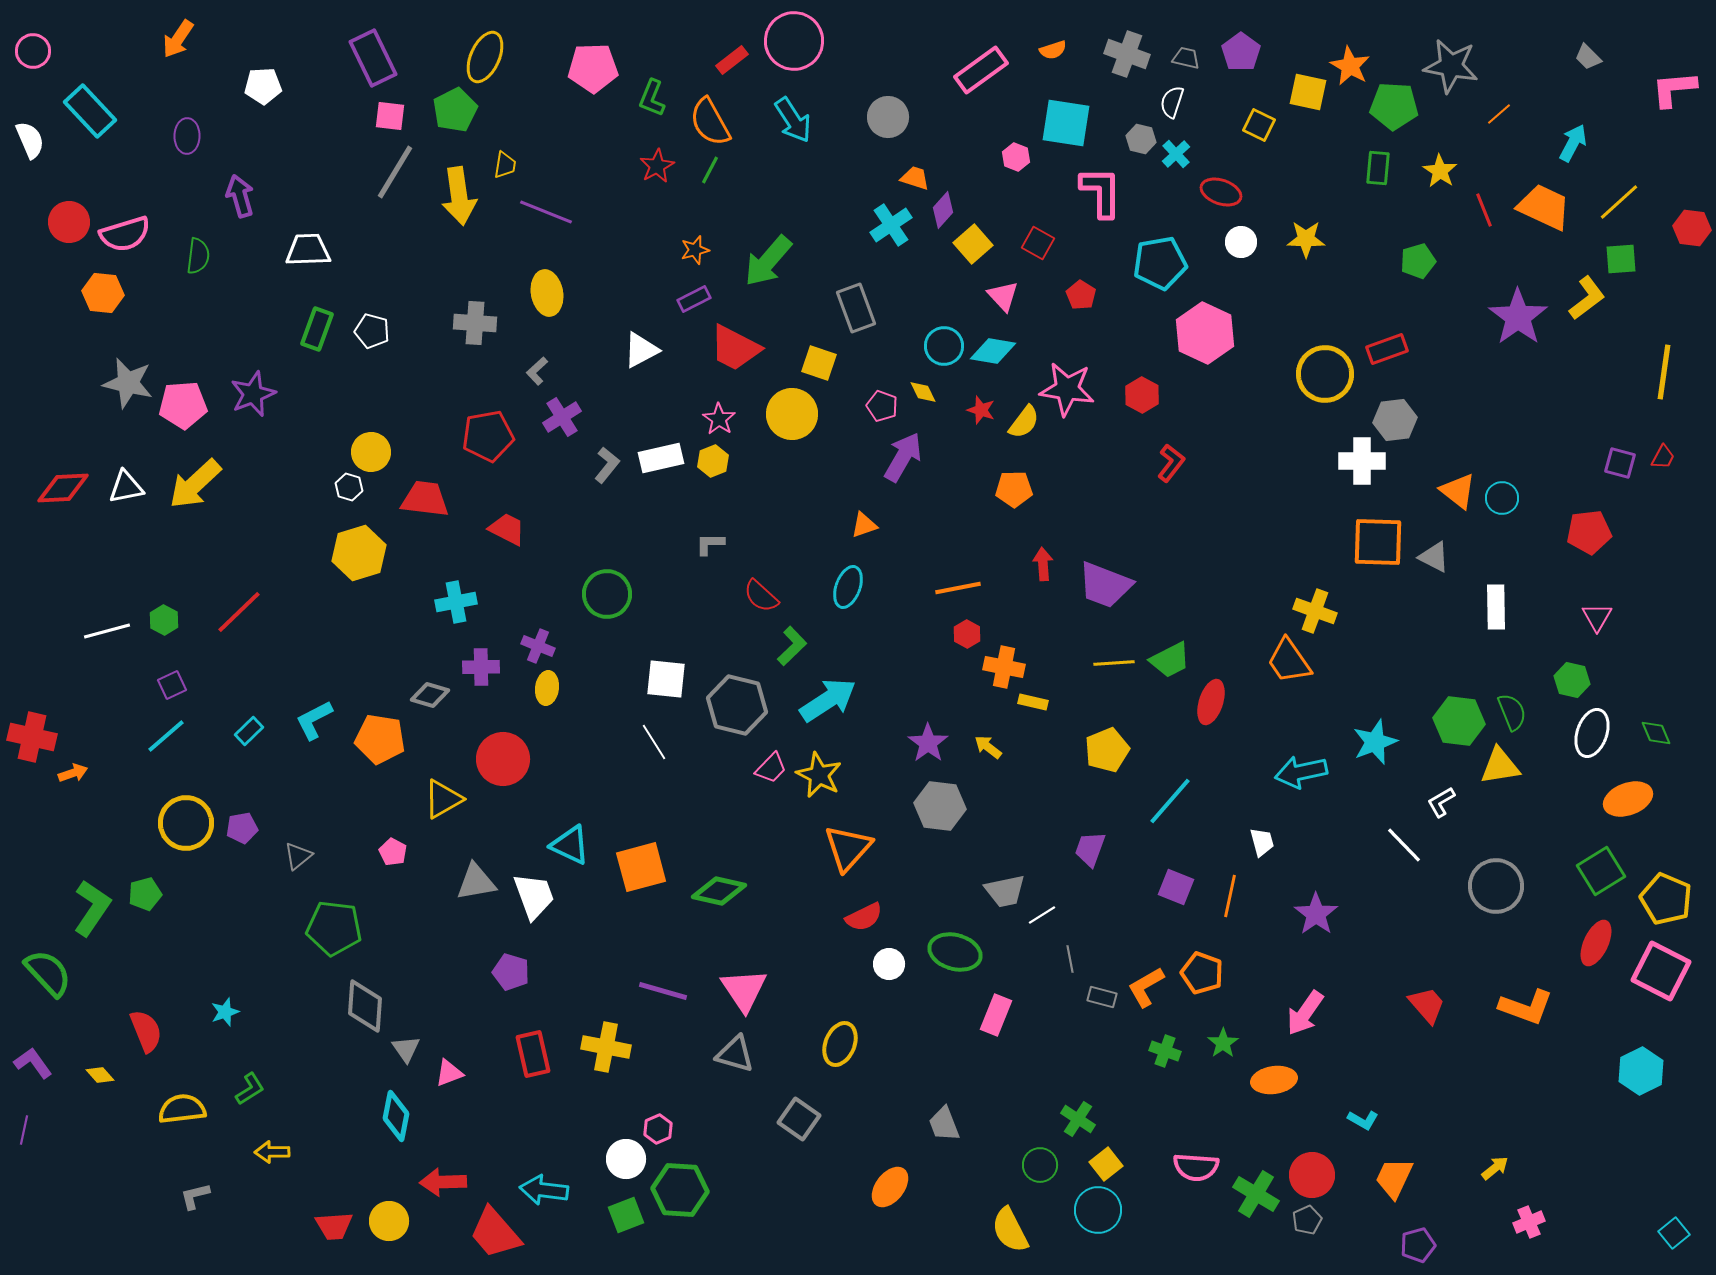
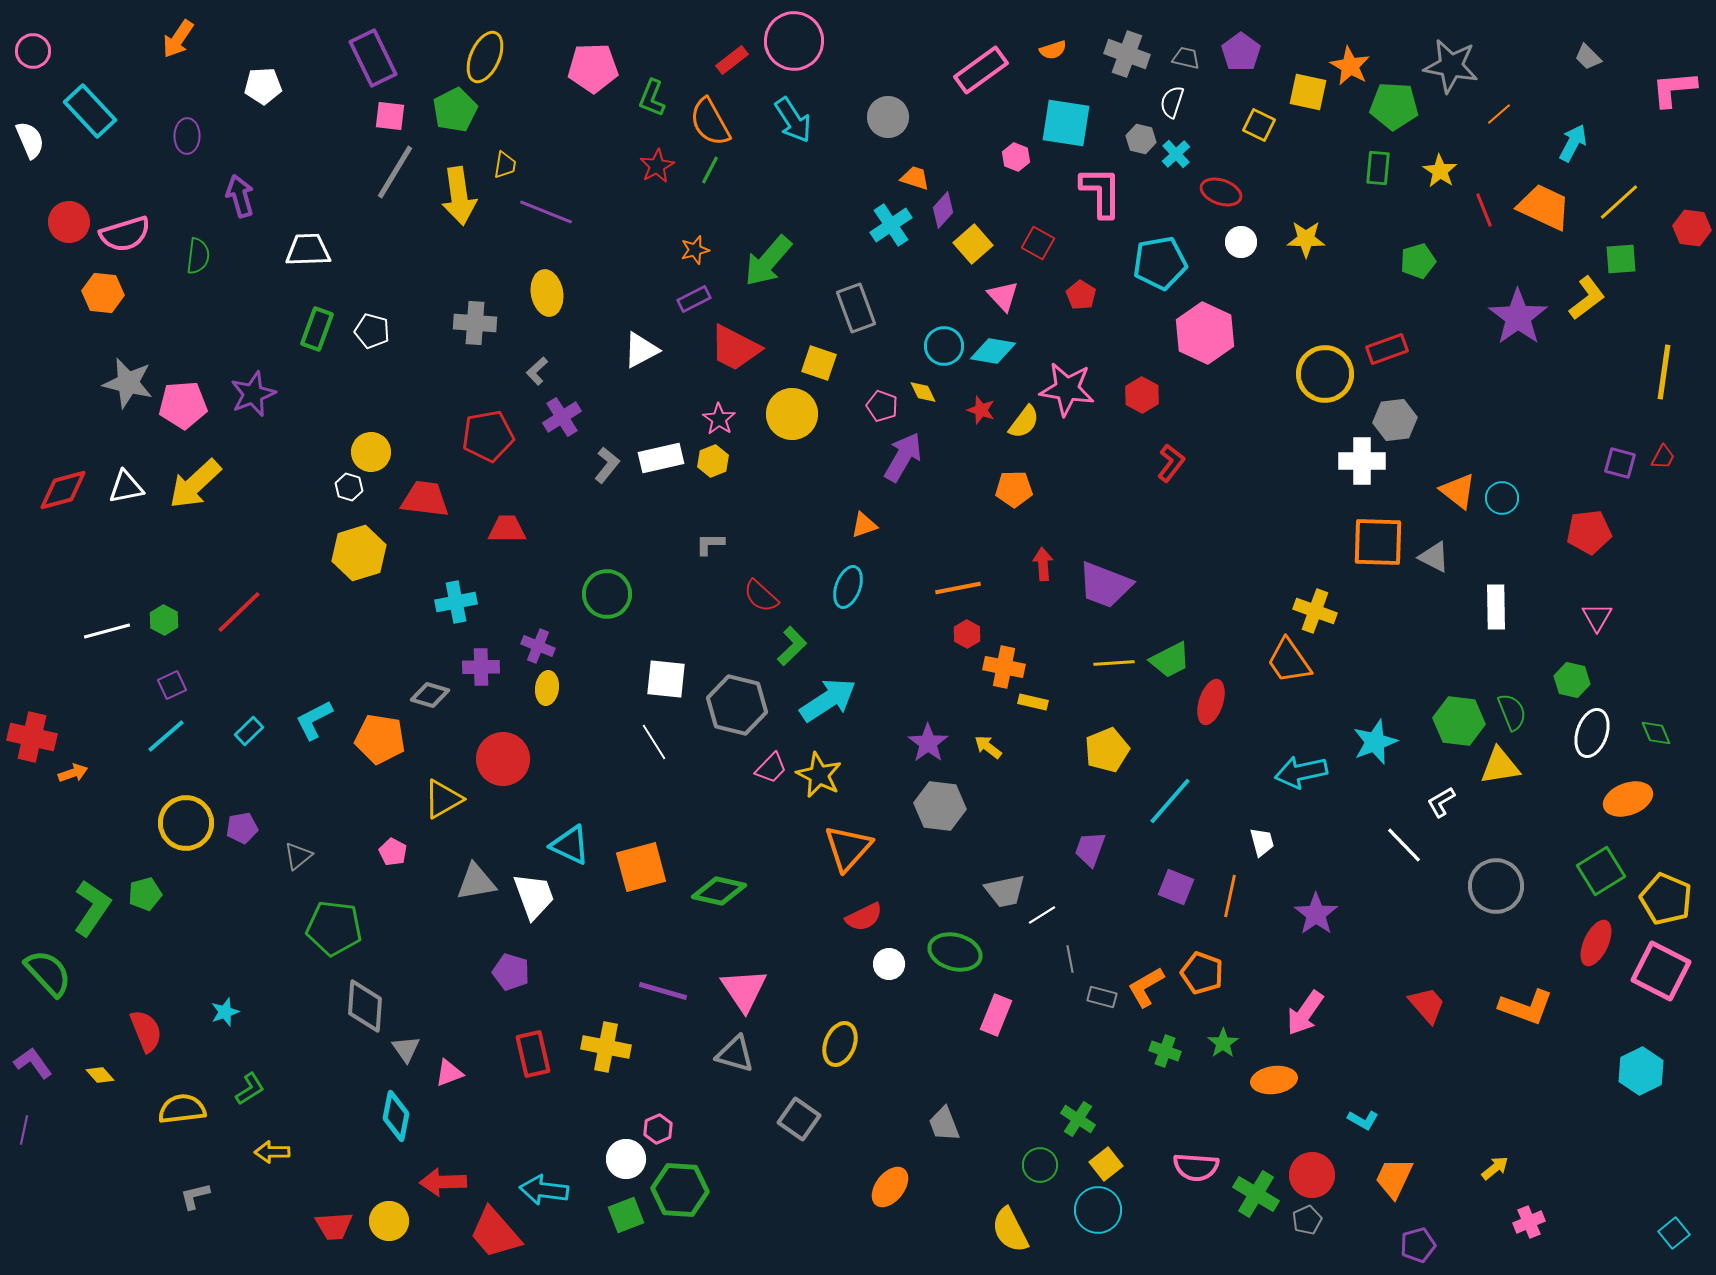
red diamond at (63, 488): moved 2 px down; rotated 12 degrees counterclockwise
red trapezoid at (507, 529): rotated 27 degrees counterclockwise
